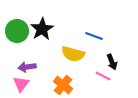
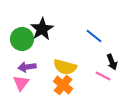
green circle: moved 5 px right, 8 px down
blue line: rotated 18 degrees clockwise
yellow semicircle: moved 8 px left, 13 px down
pink triangle: moved 1 px up
